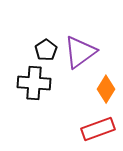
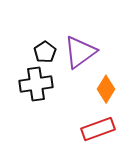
black pentagon: moved 1 px left, 2 px down
black cross: moved 2 px right, 1 px down; rotated 12 degrees counterclockwise
